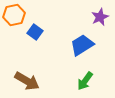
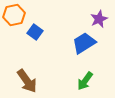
purple star: moved 1 px left, 2 px down
blue trapezoid: moved 2 px right, 2 px up
brown arrow: rotated 25 degrees clockwise
